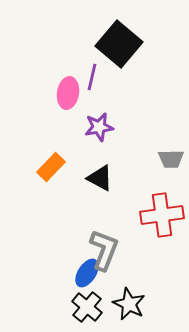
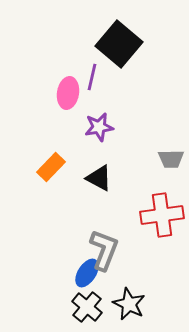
black triangle: moved 1 px left
